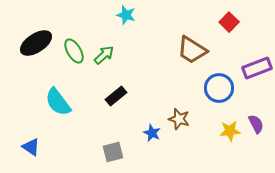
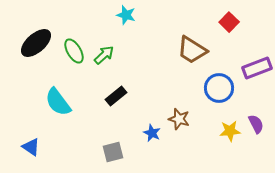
black ellipse: rotated 8 degrees counterclockwise
